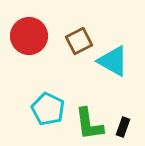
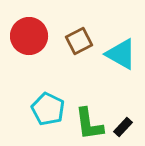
cyan triangle: moved 8 px right, 7 px up
black rectangle: rotated 24 degrees clockwise
